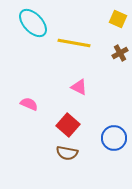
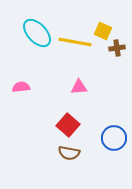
yellow square: moved 15 px left, 12 px down
cyan ellipse: moved 4 px right, 10 px down
yellow line: moved 1 px right, 1 px up
brown cross: moved 3 px left, 5 px up; rotated 21 degrees clockwise
pink triangle: rotated 30 degrees counterclockwise
pink semicircle: moved 8 px left, 17 px up; rotated 30 degrees counterclockwise
brown semicircle: moved 2 px right
